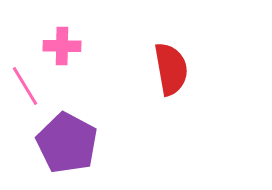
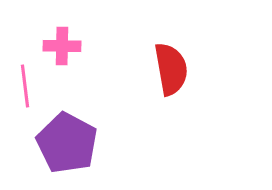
pink line: rotated 24 degrees clockwise
